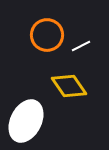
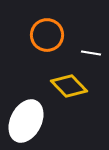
white line: moved 10 px right, 7 px down; rotated 36 degrees clockwise
yellow diamond: rotated 9 degrees counterclockwise
